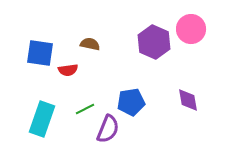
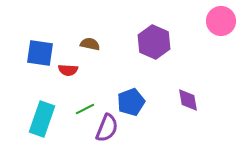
pink circle: moved 30 px right, 8 px up
red semicircle: rotated 12 degrees clockwise
blue pentagon: rotated 12 degrees counterclockwise
purple semicircle: moved 1 px left, 1 px up
